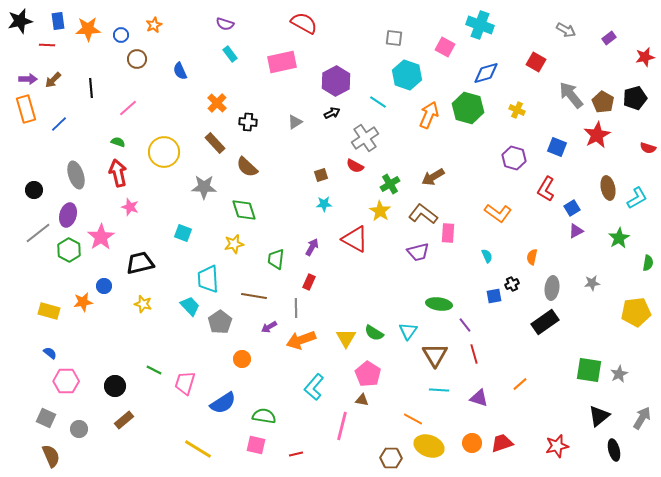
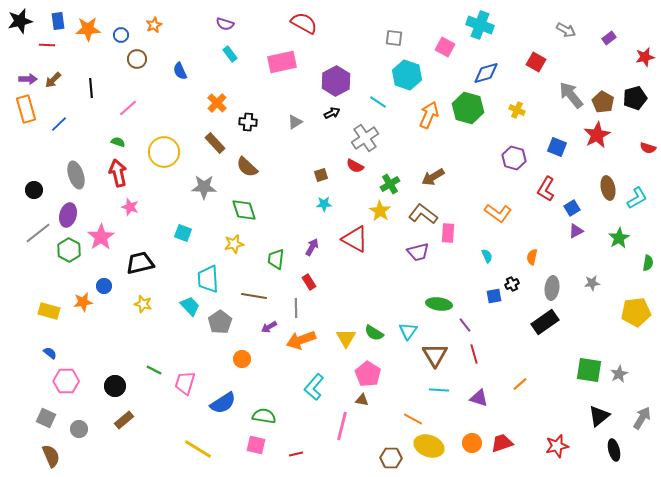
red rectangle at (309, 282): rotated 56 degrees counterclockwise
